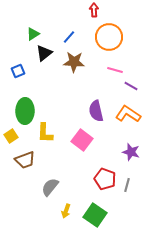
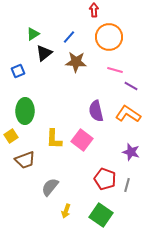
brown star: moved 2 px right
yellow L-shape: moved 9 px right, 6 px down
green square: moved 6 px right
